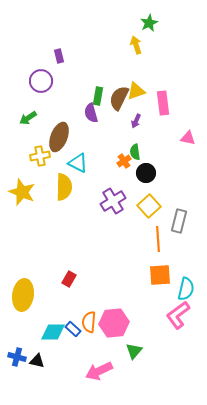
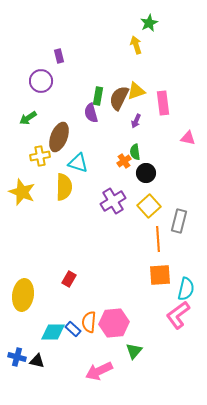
cyan triangle: rotated 10 degrees counterclockwise
